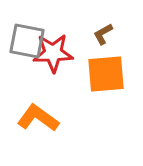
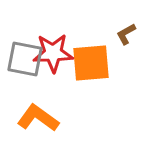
brown L-shape: moved 23 px right
gray square: moved 2 px left, 18 px down
orange square: moved 15 px left, 11 px up
